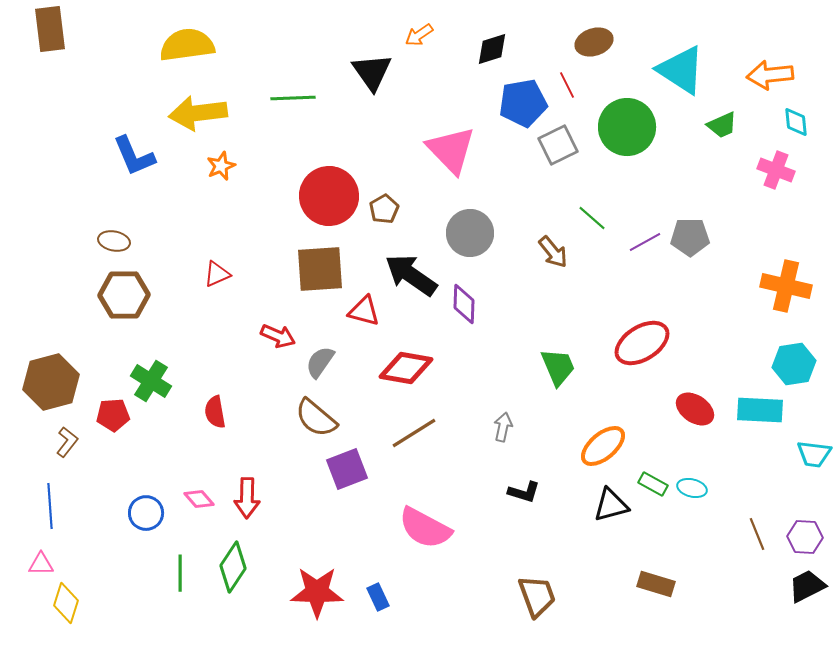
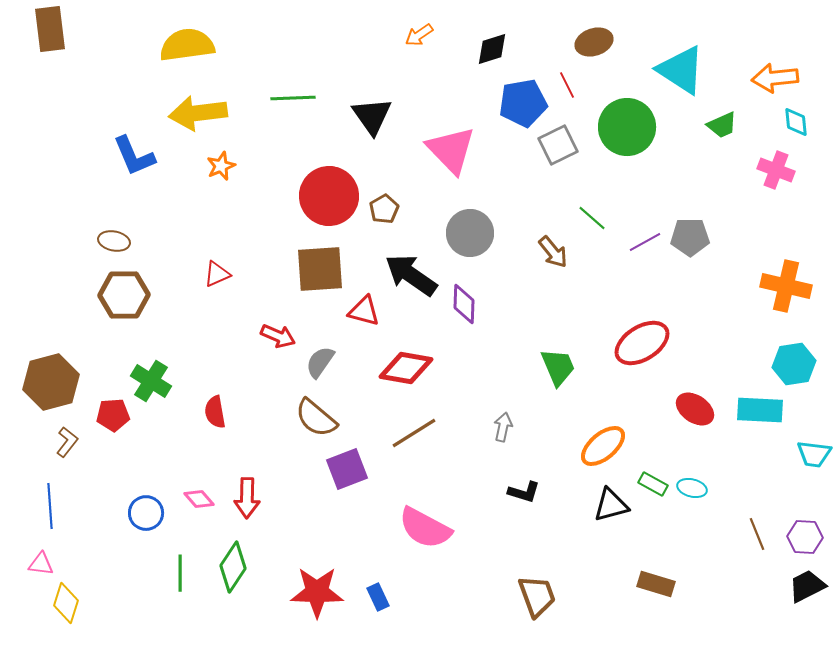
black triangle at (372, 72): moved 44 px down
orange arrow at (770, 75): moved 5 px right, 3 px down
pink triangle at (41, 564): rotated 8 degrees clockwise
